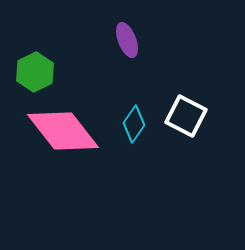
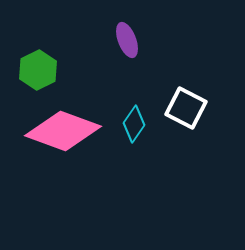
green hexagon: moved 3 px right, 2 px up
white square: moved 8 px up
pink diamond: rotated 32 degrees counterclockwise
